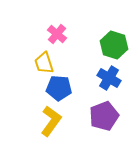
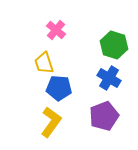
pink cross: moved 1 px left, 4 px up
yellow L-shape: moved 1 px down
